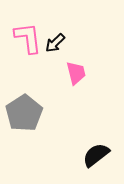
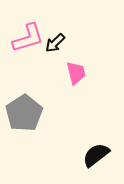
pink L-shape: rotated 80 degrees clockwise
